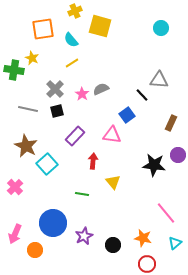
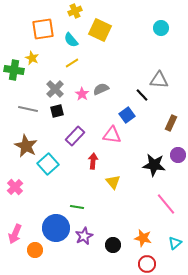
yellow square: moved 4 px down; rotated 10 degrees clockwise
cyan square: moved 1 px right
green line: moved 5 px left, 13 px down
pink line: moved 9 px up
blue circle: moved 3 px right, 5 px down
